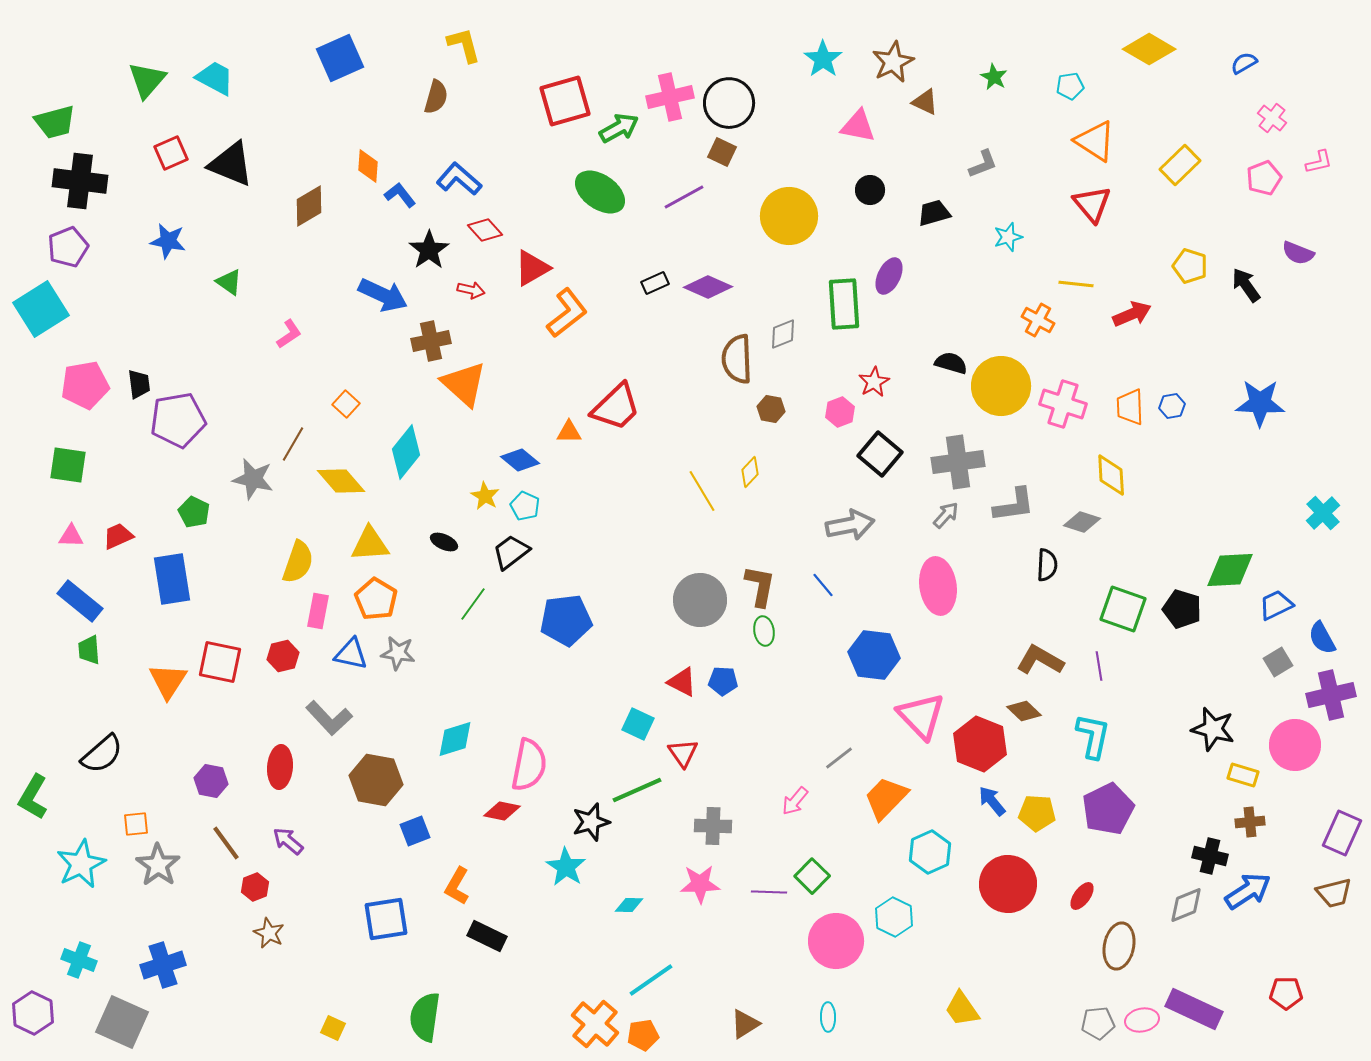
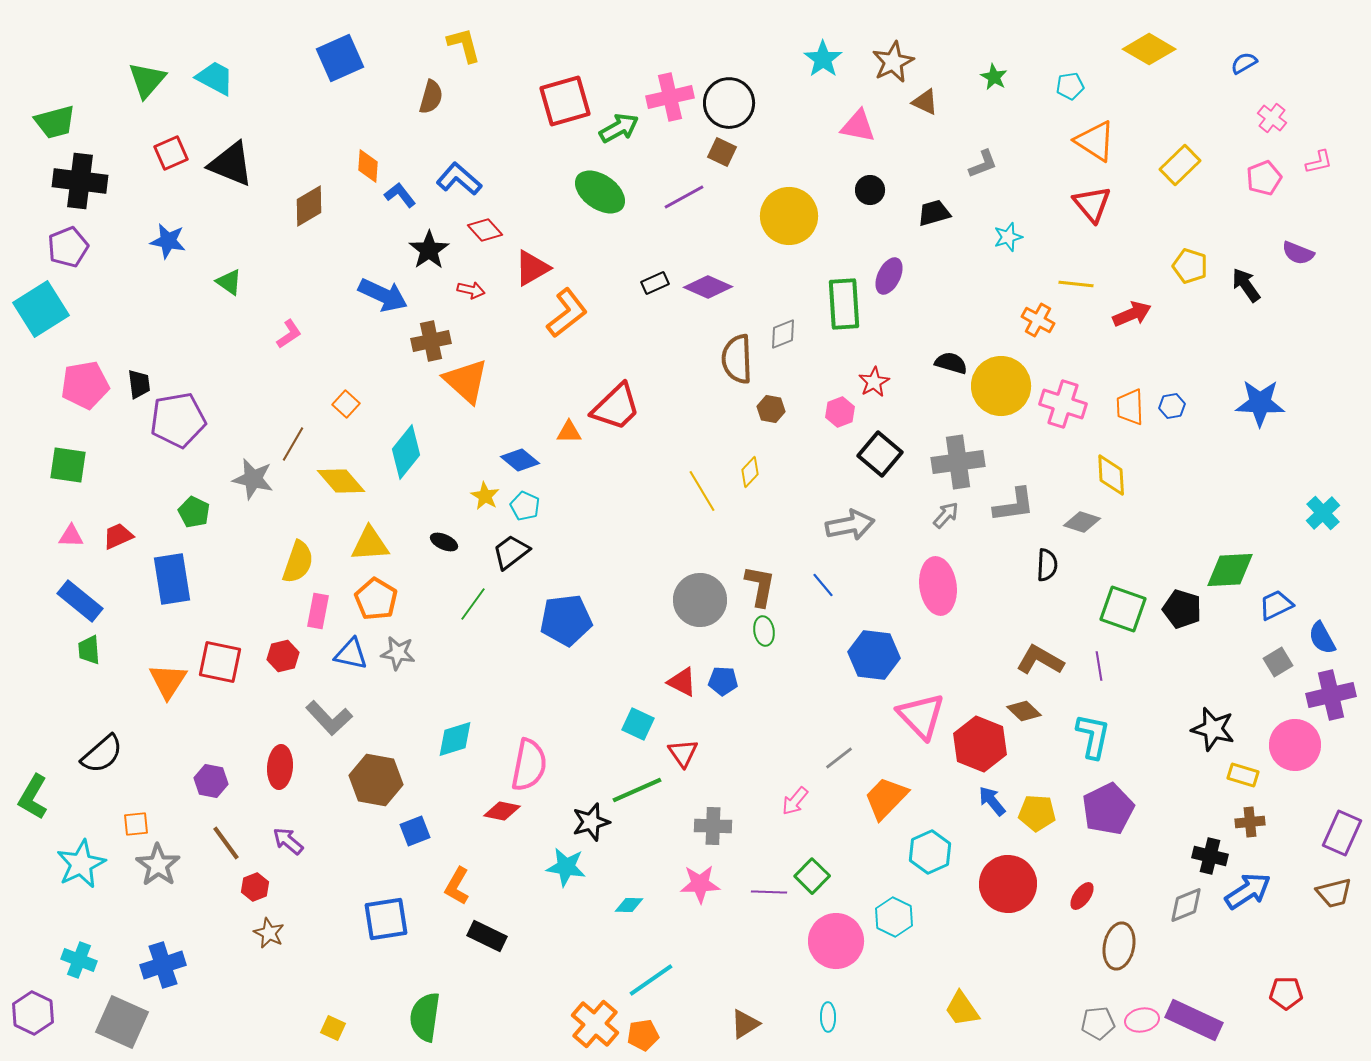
brown semicircle at (436, 97): moved 5 px left
orange triangle at (464, 384): moved 2 px right, 3 px up
cyan star at (566, 867): rotated 24 degrees counterclockwise
purple rectangle at (1194, 1009): moved 11 px down
